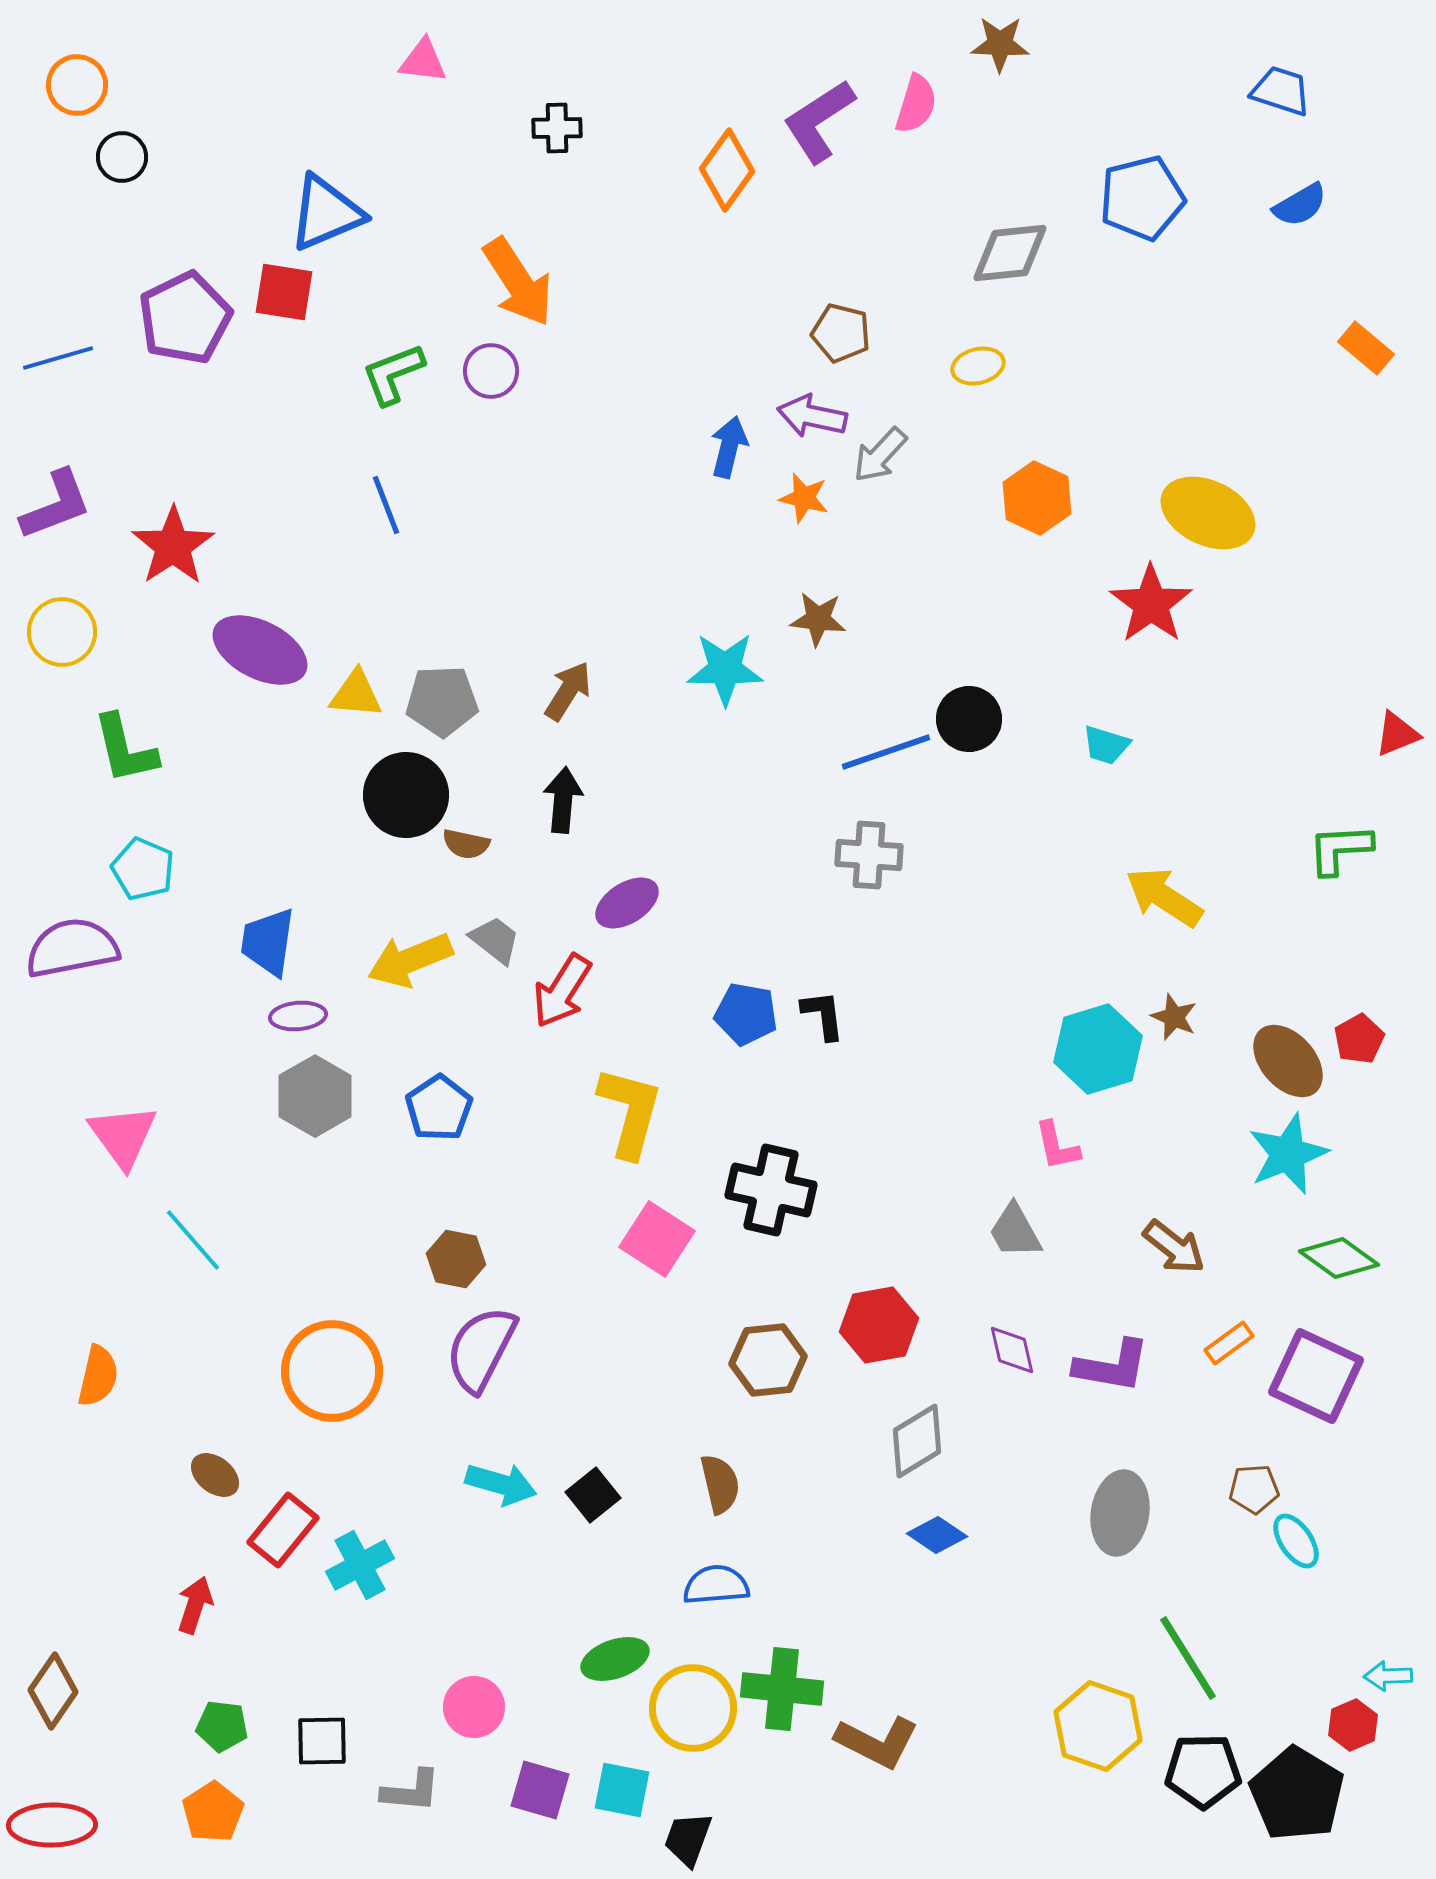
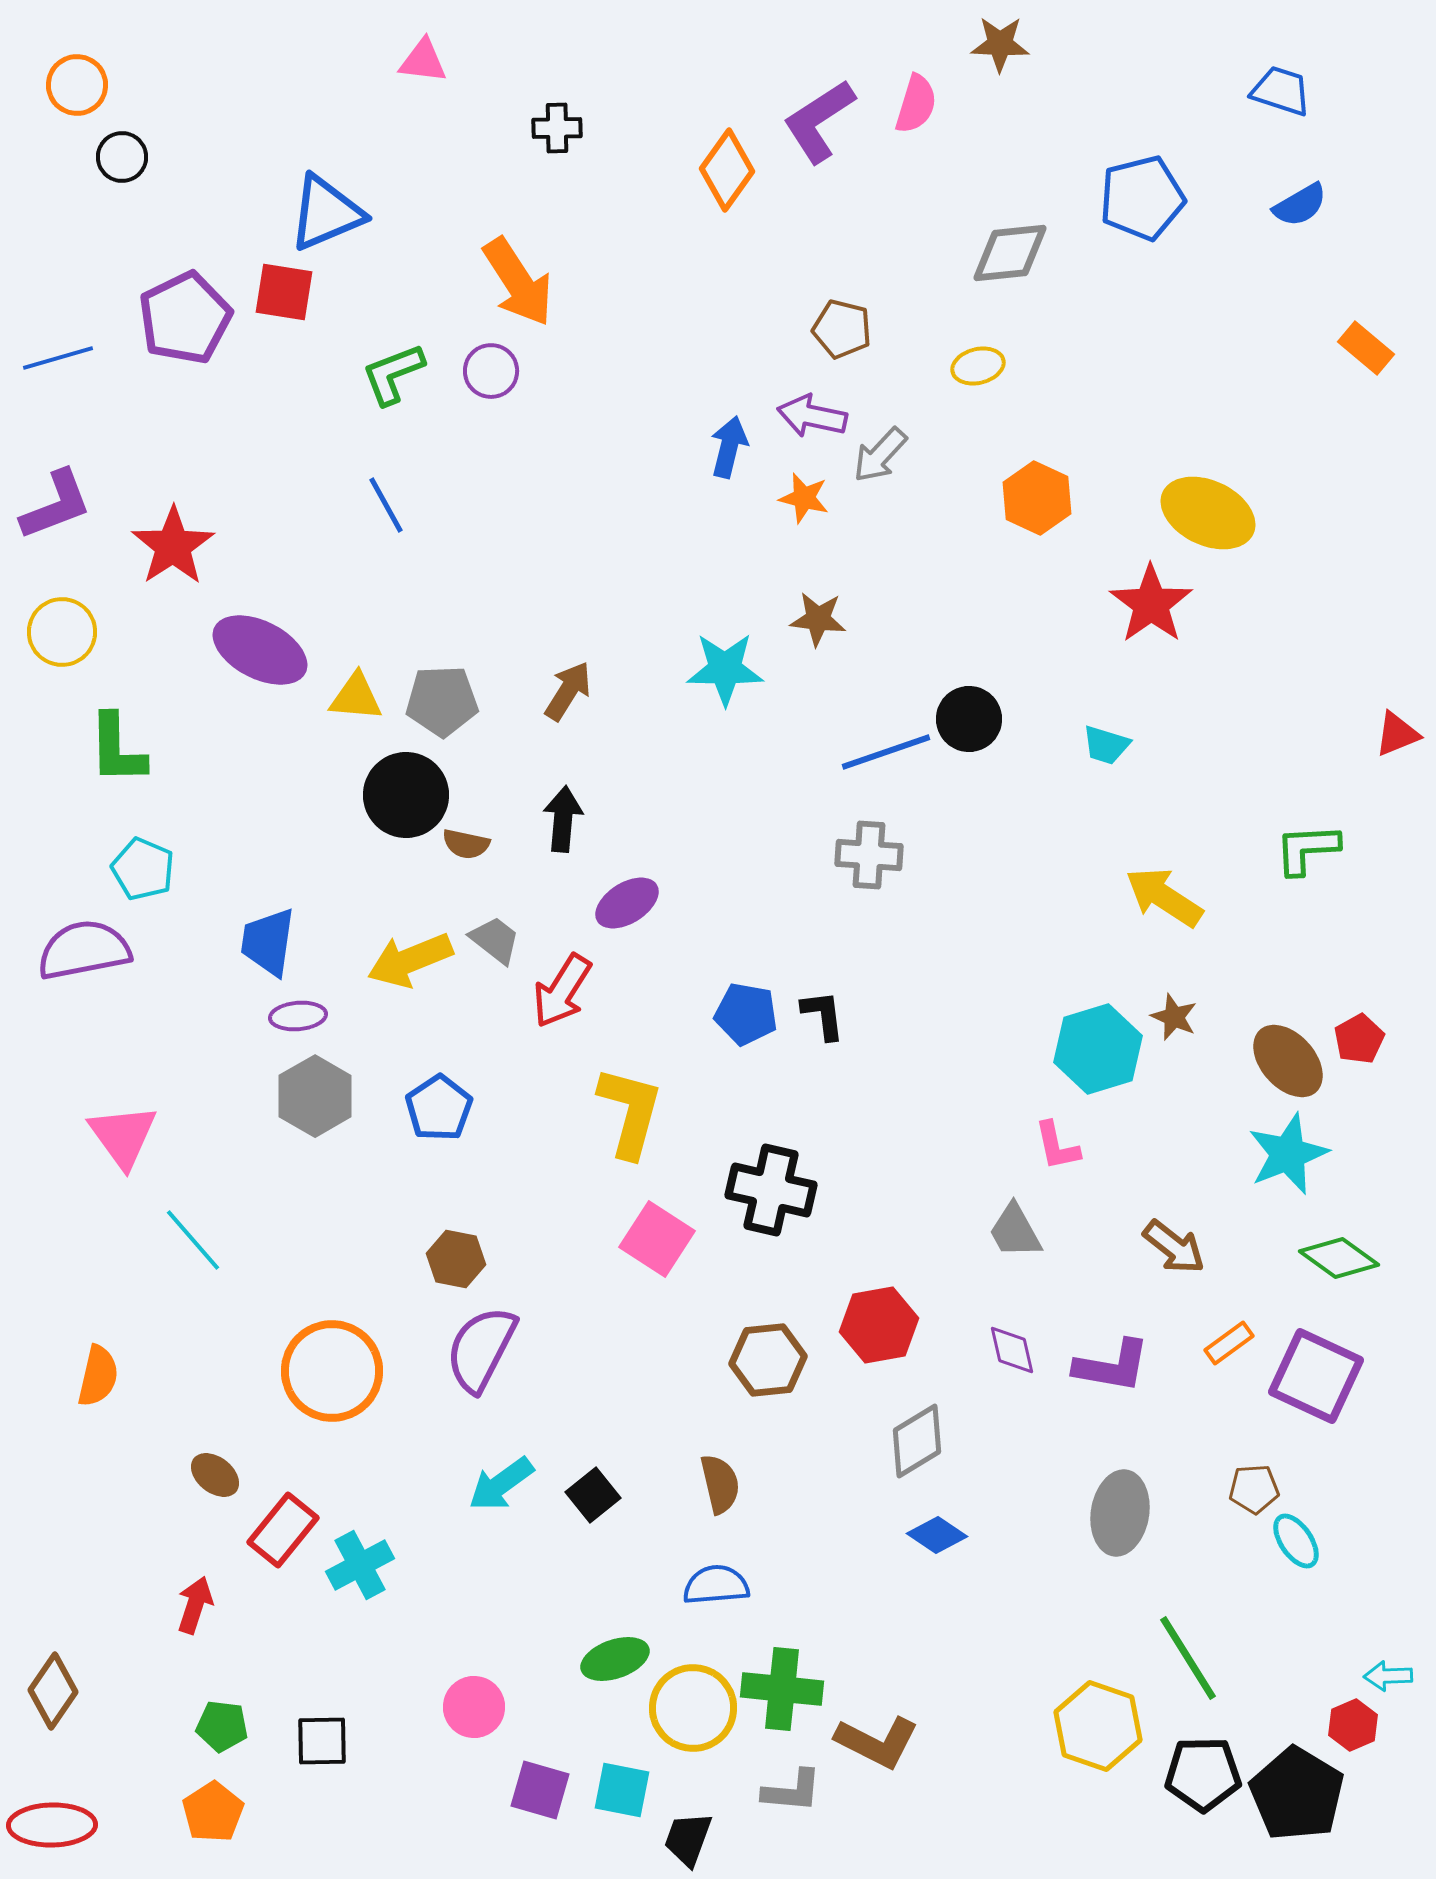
brown pentagon at (841, 333): moved 1 px right, 4 px up
blue line at (386, 505): rotated 8 degrees counterclockwise
yellow triangle at (356, 694): moved 3 px down
green L-shape at (125, 749): moved 8 px left; rotated 12 degrees clockwise
black arrow at (563, 800): moved 19 px down
green L-shape at (1340, 849): moved 33 px left
purple semicircle at (72, 948): moved 12 px right, 2 px down
cyan arrow at (501, 1484): rotated 128 degrees clockwise
black pentagon at (1203, 1771): moved 3 px down
gray L-shape at (411, 1791): moved 381 px right
